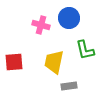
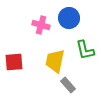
yellow trapezoid: moved 1 px right, 1 px up
gray rectangle: moved 1 px left, 1 px up; rotated 56 degrees clockwise
